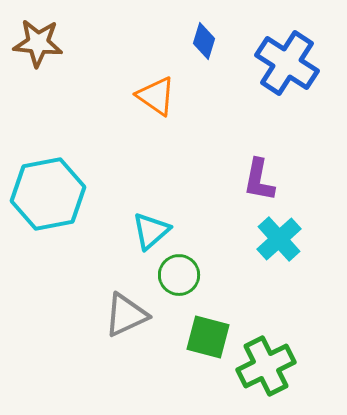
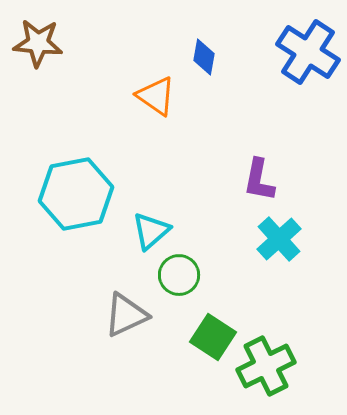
blue diamond: moved 16 px down; rotated 6 degrees counterclockwise
blue cross: moved 21 px right, 11 px up
cyan hexagon: moved 28 px right
green square: moved 5 px right; rotated 18 degrees clockwise
